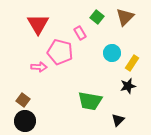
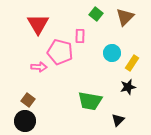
green square: moved 1 px left, 3 px up
pink rectangle: moved 3 px down; rotated 32 degrees clockwise
black star: moved 1 px down
brown square: moved 5 px right
